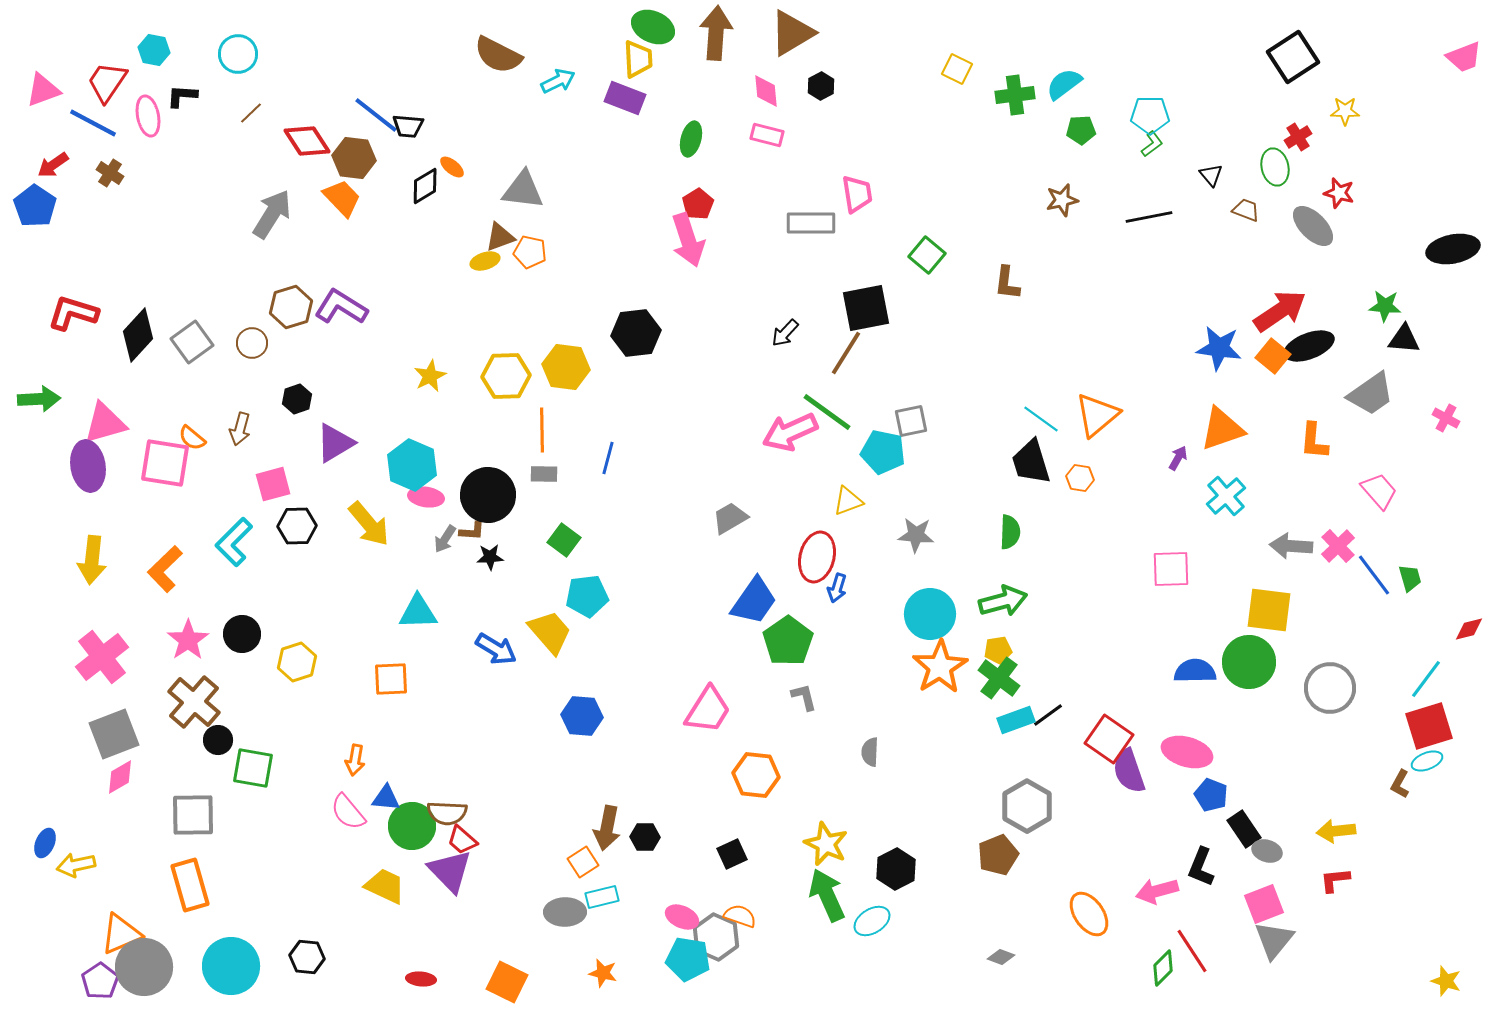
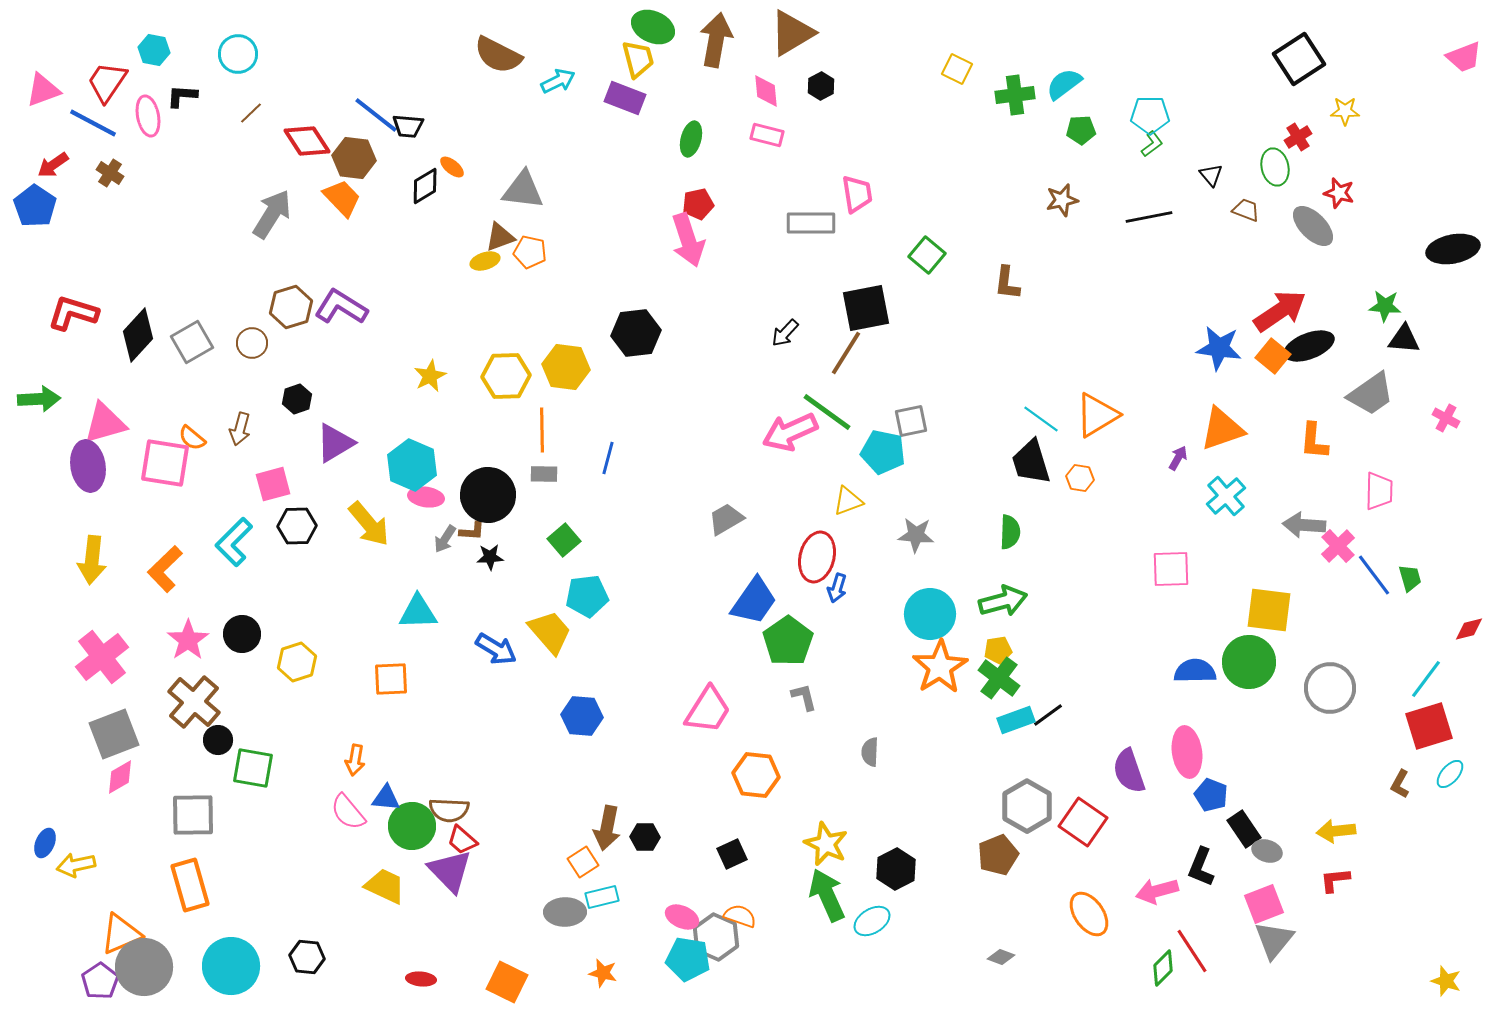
brown arrow at (716, 33): moved 7 px down; rotated 6 degrees clockwise
black square at (1293, 57): moved 6 px right, 2 px down
yellow trapezoid at (638, 59): rotated 12 degrees counterclockwise
red pentagon at (698, 204): rotated 20 degrees clockwise
gray square at (192, 342): rotated 6 degrees clockwise
orange triangle at (1097, 415): rotated 9 degrees clockwise
pink trapezoid at (1379, 491): rotated 42 degrees clockwise
gray trapezoid at (730, 518): moved 4 px left, 1 px down
green square at (564, 540): rotated 12 degrees clockwise
gray arrow at (1291, 546): moved 13 px right, 21 px up
red square at (1109, 739): moved 26 px left, 83 px down
pink ellipse at (1187, 752): rotated 66 degrees clockwise
cyan ellipse at (1427, 761): moved 23 px right, 13 px down; rotated 28 degrees counterclockwise
brown semicircle at (447, 813): moved 2 px right, 3 px up
